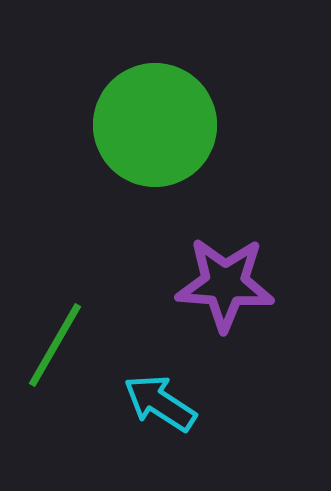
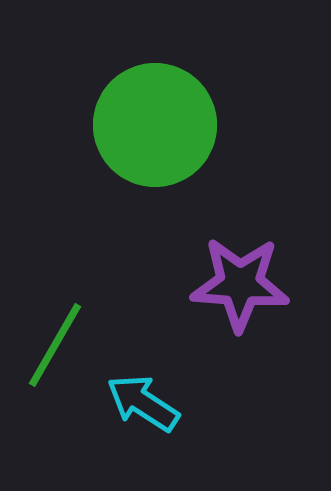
purple star: moved 15 px right
cyan arrow: moved 17 px left
